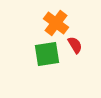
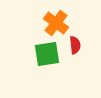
red semicircle: rotated 24 degrees clockwise
